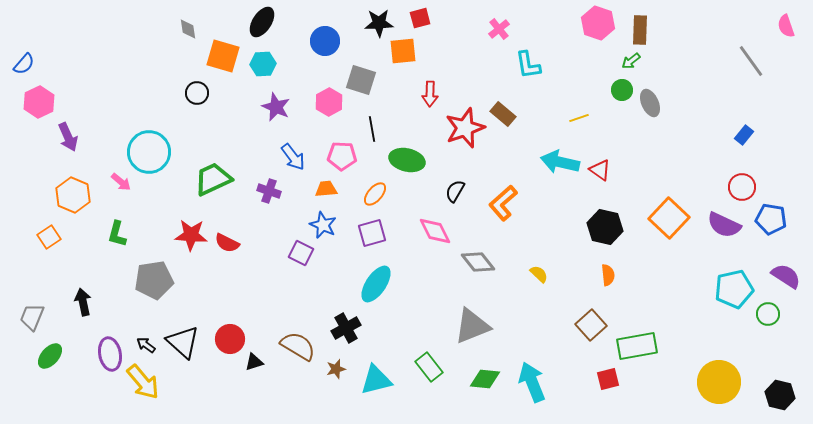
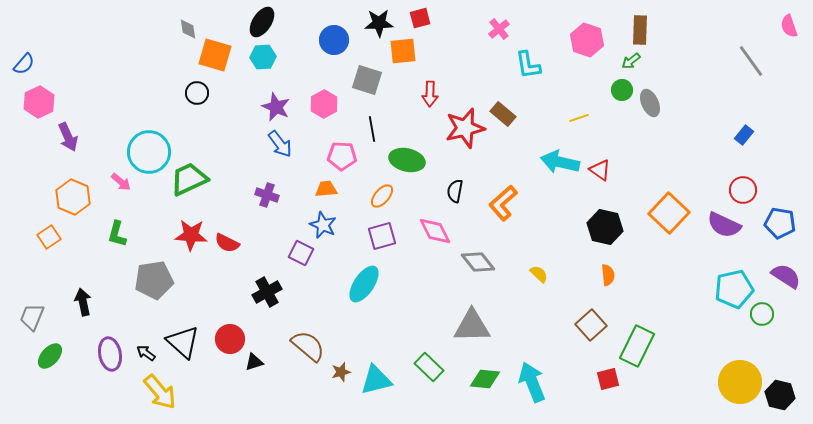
pink hexagon at (598, 23): moved 11 px left, 17 px down
pink semicircle at (786, 26): moved 3 px right
blue circle at (325, 41): moved 9 px right, 1 px up
orange square at (223, 56): moved 8 px left, 1 px up
cyan hexagon at (263, 64): moved 7 px up
gray square at (361, 80): moved 6 px right
pink hexagon at (329, 102): moved 5 px left, 2 px down
red star at (465, 128): rotated 6 degrees clockwise
blue arrow at (293, 157): moved 13 px left, 13 px up
green trapezoid at (213, 179): moved 24 px left
red circle at (742, 187): moved 1 px right, 3 px down
purple cross at (269, 191): moved 2 px left, 4 px down
black semicircle at (455, 191): rotated 20 degrees counterclockwise
orange ellipse at (375, 194): moved 7 px right, 2 px down
orange hexagon at (73, 195): moved 2 px down
orange square at (669, 218): moved 5 px up
blue pentagon at (771, 219): moved 9 px right, 4 px down
purple square at (372, 233): moved 10 px right, 3 px down
cyan ellipse at (376, 284): moved 12 px left
green circle at (768, 314): moved 6 px left
gray triangle at (472, 326): rotated 21 degrees clockwise
black cross at (346, 328): moved 79 px left, 36 px up
black arrow at (146, 345): moved 8 px down
brown semicircle at (298, 346): moved 10 px right; rotated 9 degrees clockwise
green rectangle at (637, 346): rotated 54 degrees counterclockwise
green rectangle at (429, 367): rotated 8 degrees counterclockwise
brown star at (336, 369): moved 5 px right, 3 px down
yellow arrow at (143, 382): moved 17 px right, 10 px down
yellow circle at (719, 382): moved 21 px right
